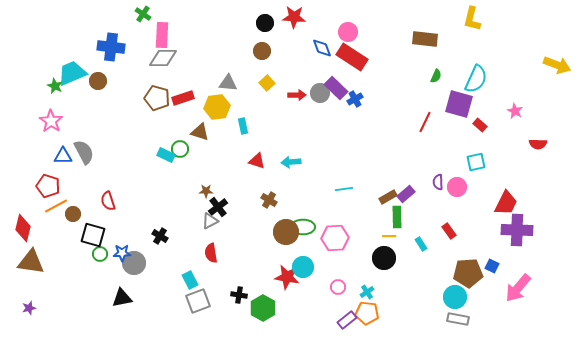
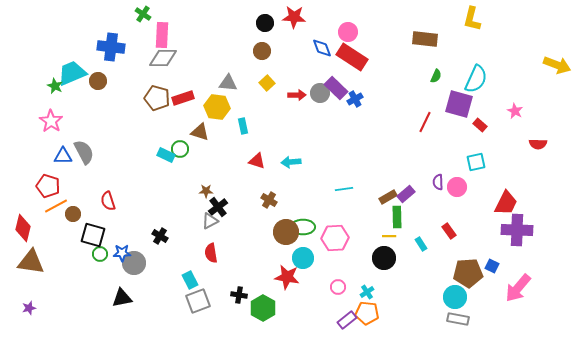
yellow hexagon at (217, 107): rotated 15 degrees clockwise
cyan circle at (303, 267): moved 9 px up
